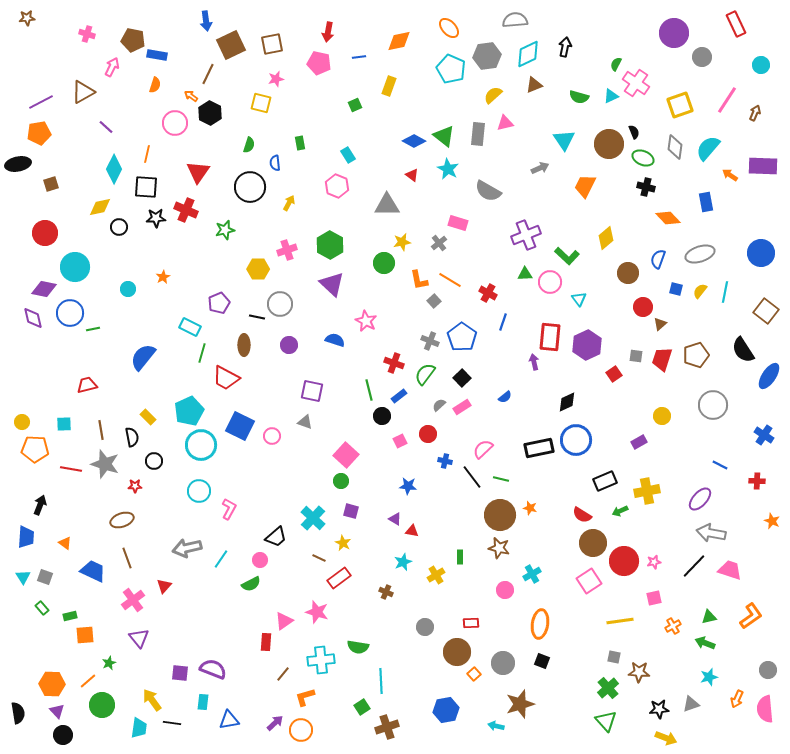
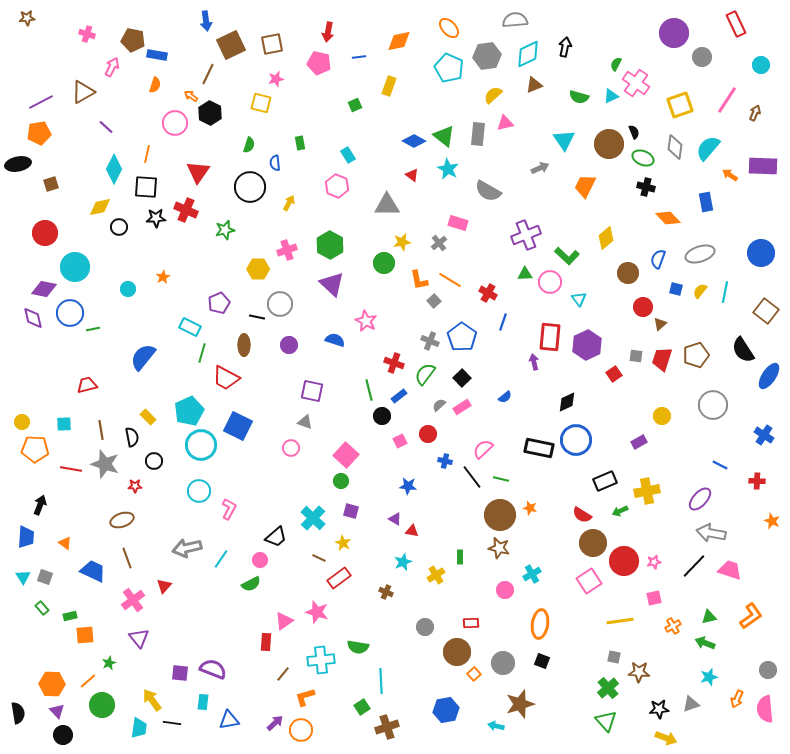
cyan pentagon at (451, 69): moved 2 px left, 1 px up
blue square at (240, 426): moved 2 px left
pink circle at (272, 436): moved 19 px right, 12 px down
black rectangle at (539, 448): rotated 24 degrees clockwise
